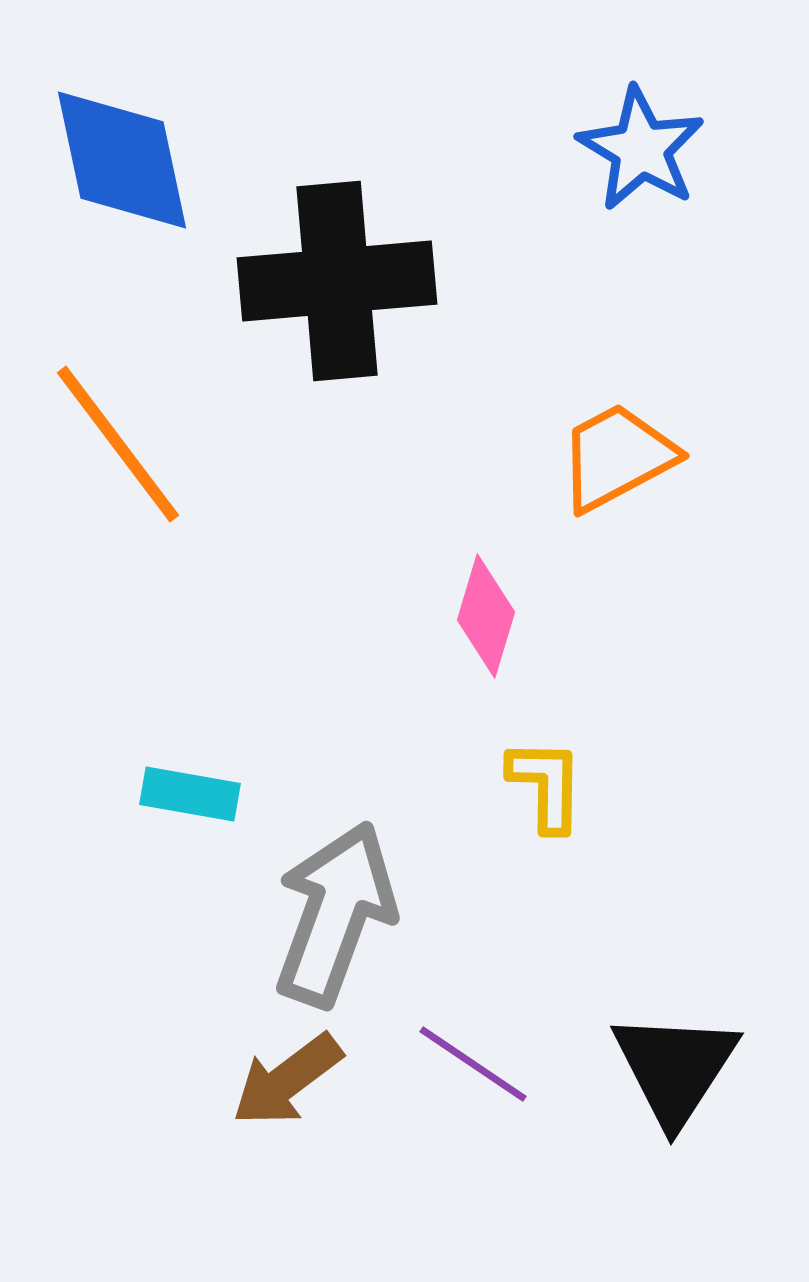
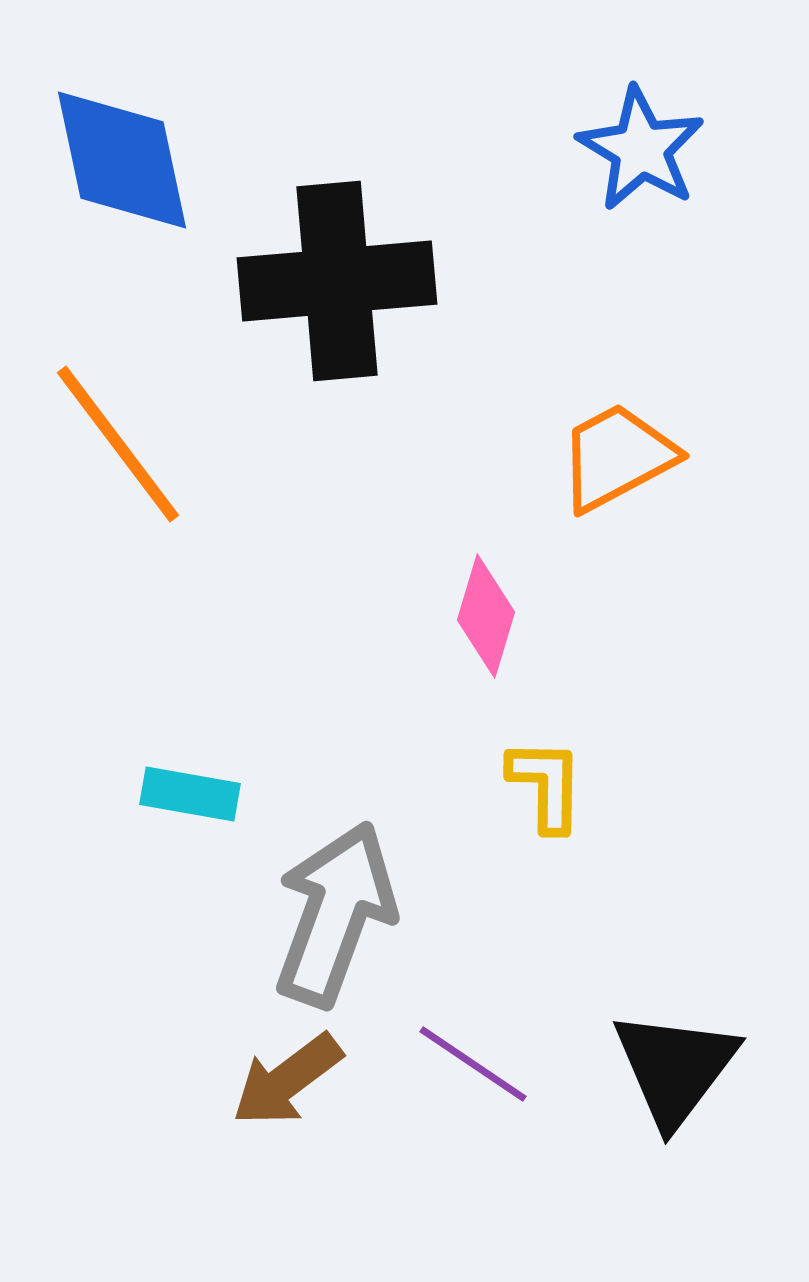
black triangle: rotated 4 degrees clockwise
